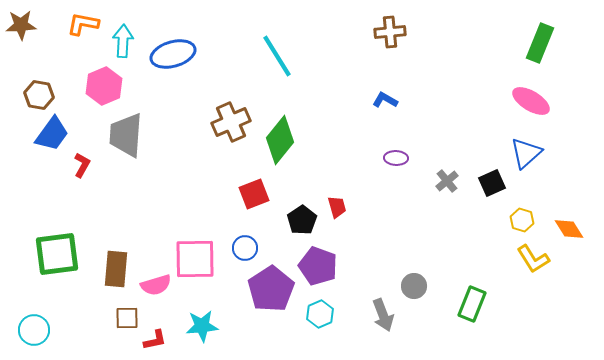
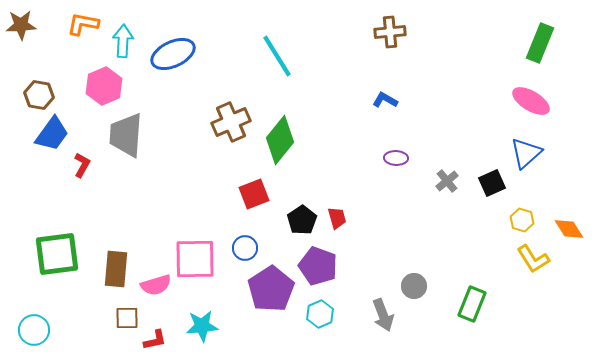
blue ellipse at (173, 54): rotated 9 degrees counterclockwise
red trapezoid at (337, 207): moved 11 px down
